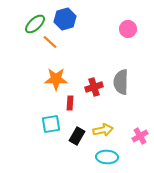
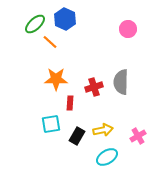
blue hexagon: rotated 20 degrees counterclockwise
pink cross: moved 2 px left
cyan ellipse: rotated 35 degrees counterclockwise
